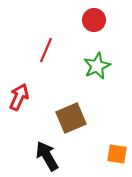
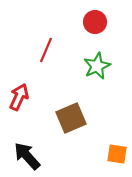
red circle: moved 1 px right, 2 px down
black arrow: moved 20 px left; rotated 12 degrees counterclockwise
